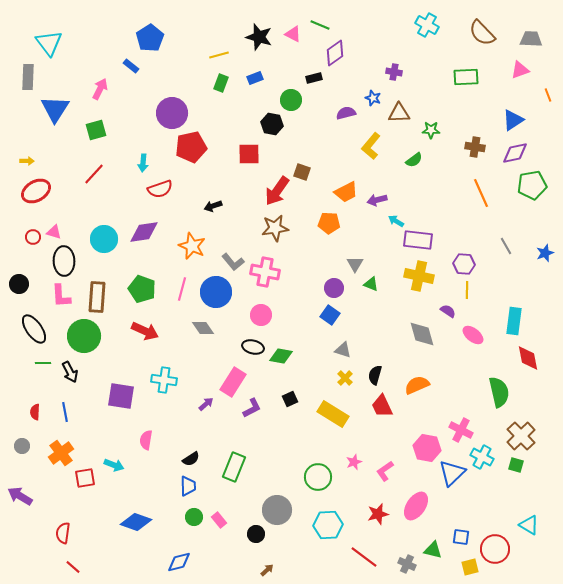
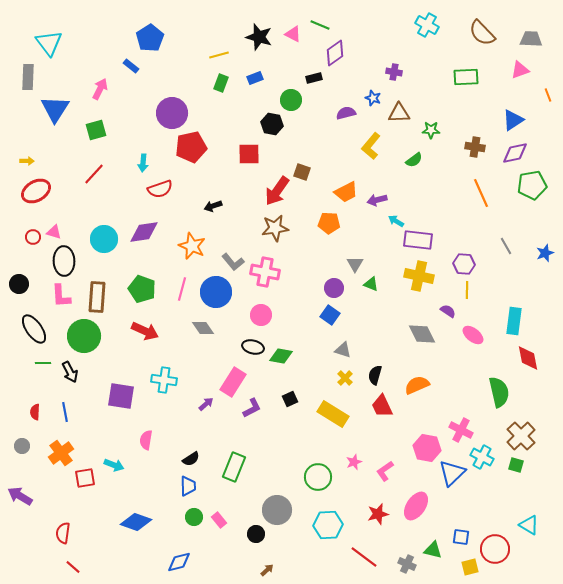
gray diamond at (422, 334): rotated 12 degrees counterclockwise
